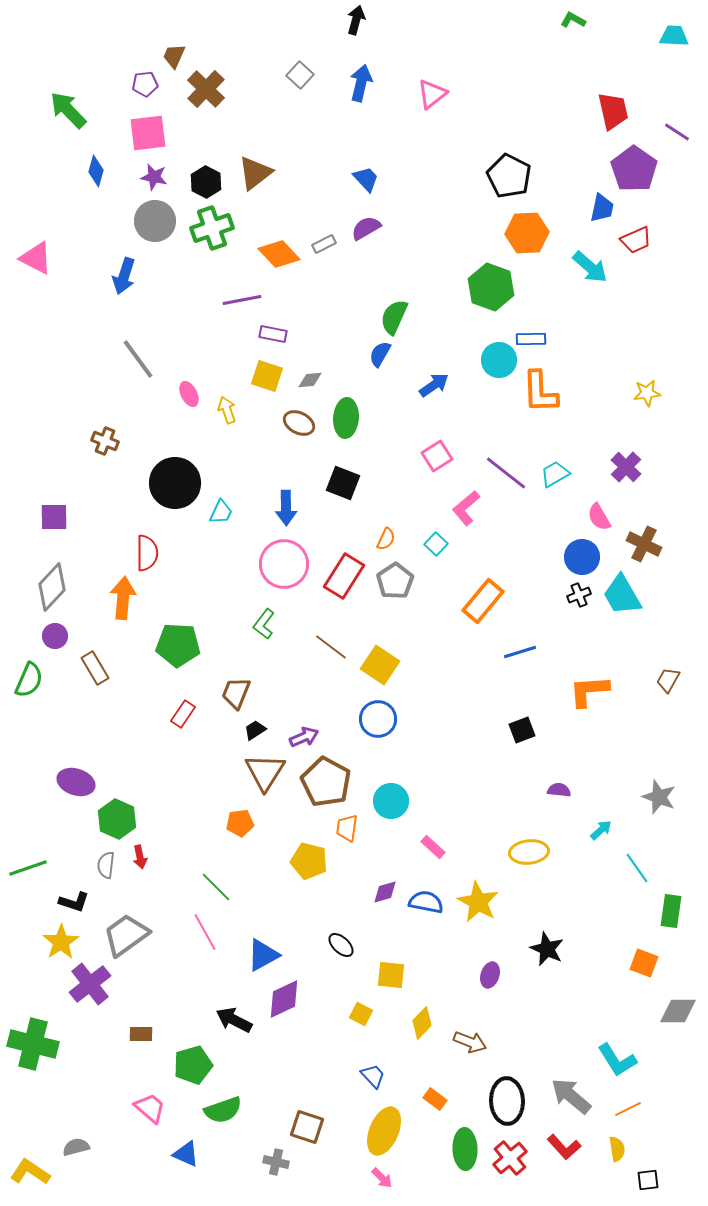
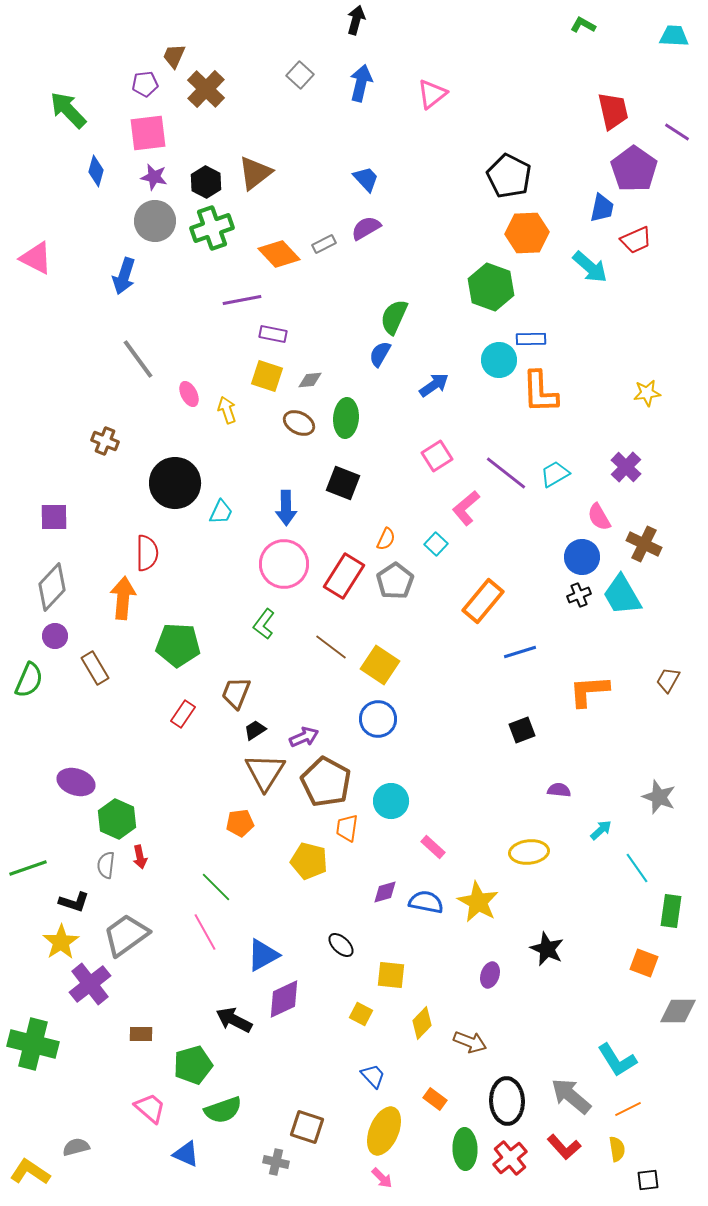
green L-shape at (573, 20): moved 10 px right, 5 px down
